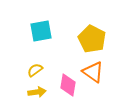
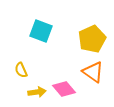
cyan square: rotated 30 degrees clockwise
yellow pentagon: rotated 20 degrees clockwise
yellow semicircle: moved 14 px left; rotated 77 degrees counterclockwise
pink diamond: moved 4 px left, 4 px down; rotated 50 degrees counterclockwise
